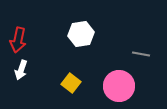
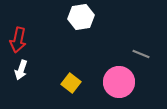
white hexagon: moved 17 px up
gray line: rotated 12 degrees clockwise
pink circle: moved 4 px up
